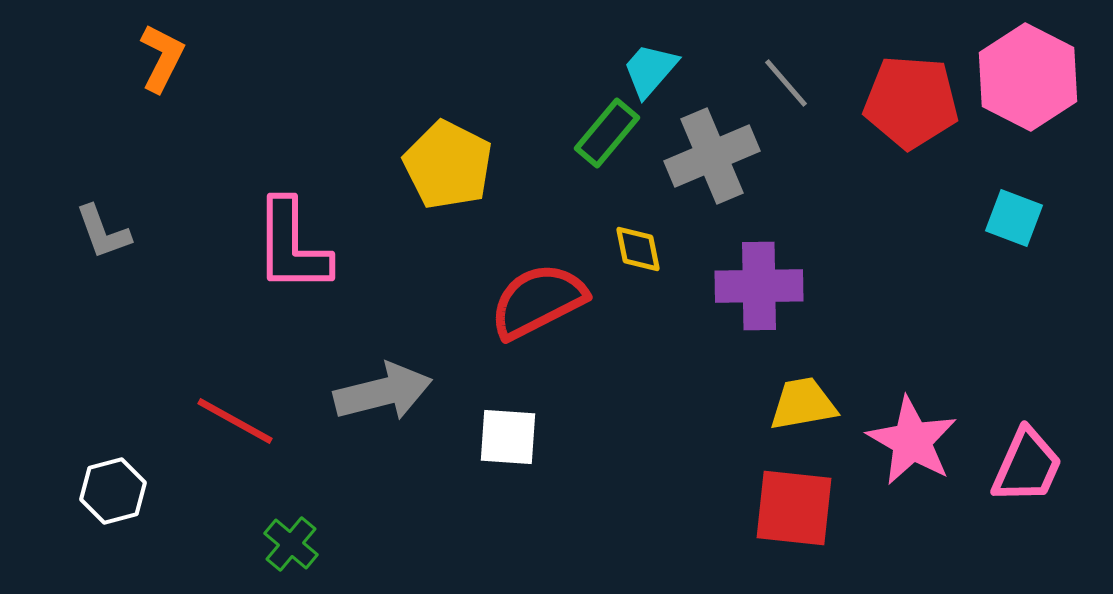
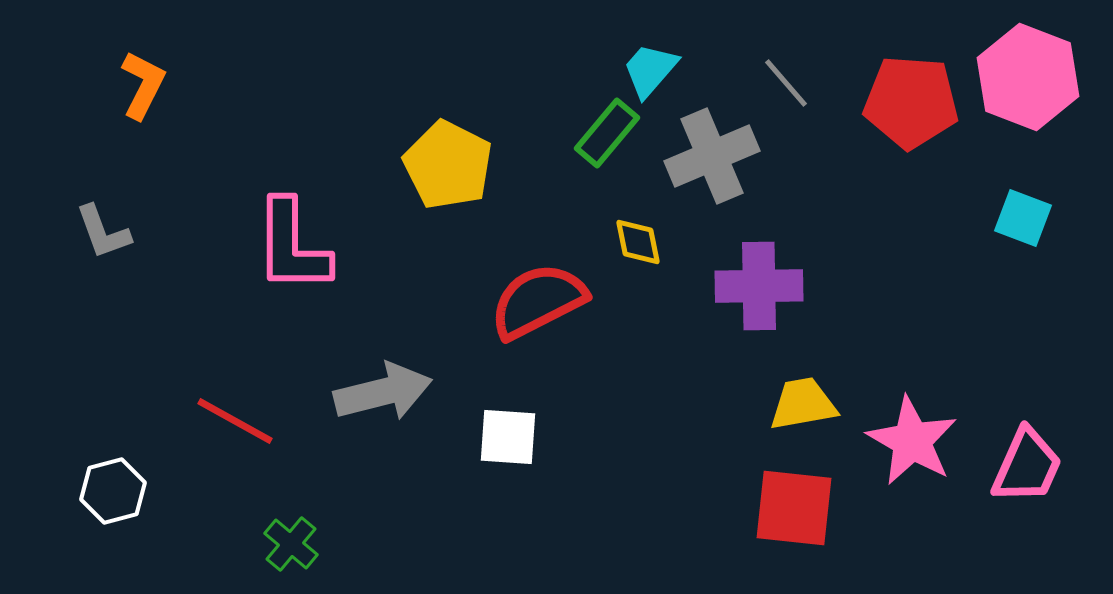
orange L-shape: moved 19 px left, 27 px down
pink hexagon: rotated 6 degrees counterclockwise
cyan square: moved 9 px right
yellow diamond: moved 7 px up
